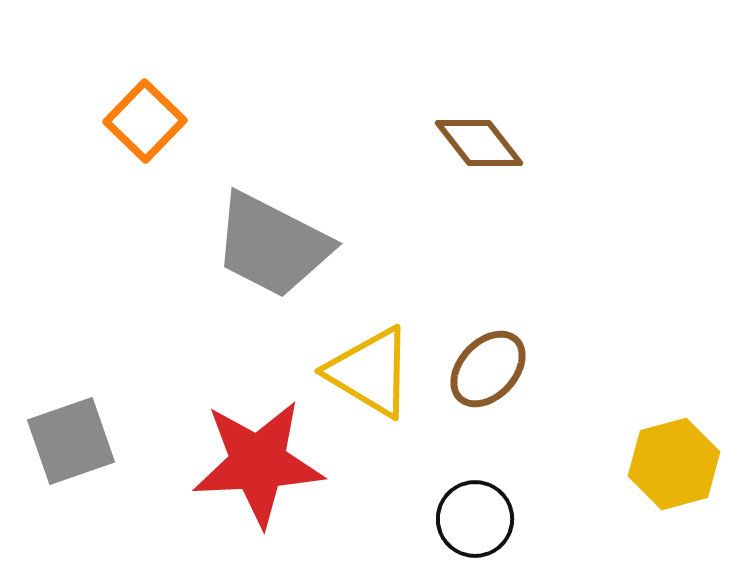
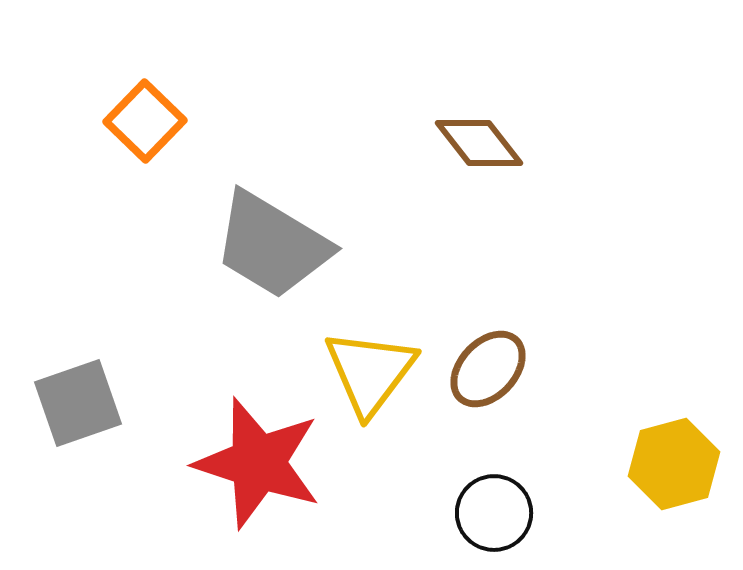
gray trapezoid: rotated 4 degrees clockwise
yellow triangle: rotated 36 degrees clockwise
gray square: moved 7 px right, 38 px up
red star: rotated 21 degrees clockwise
black circle: moved 19 px right, 6 px up
